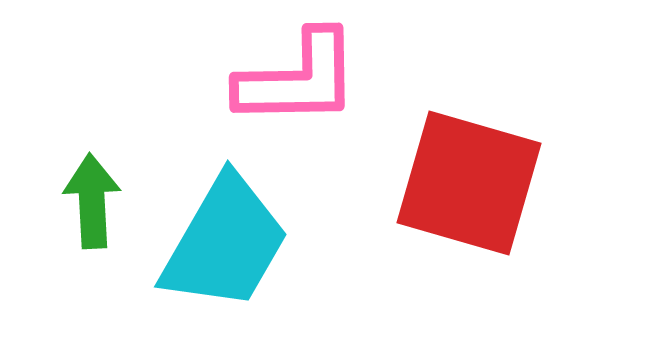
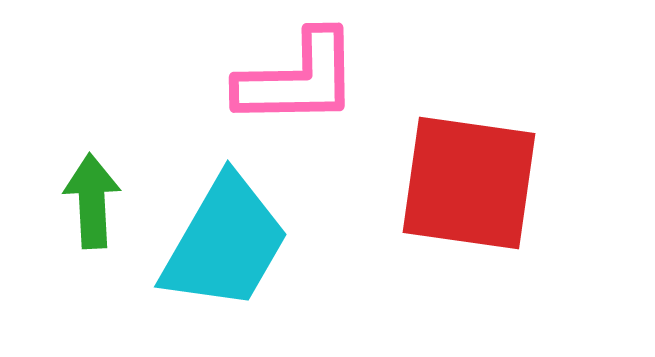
red square: rotated 8 degrees counterclockwise
